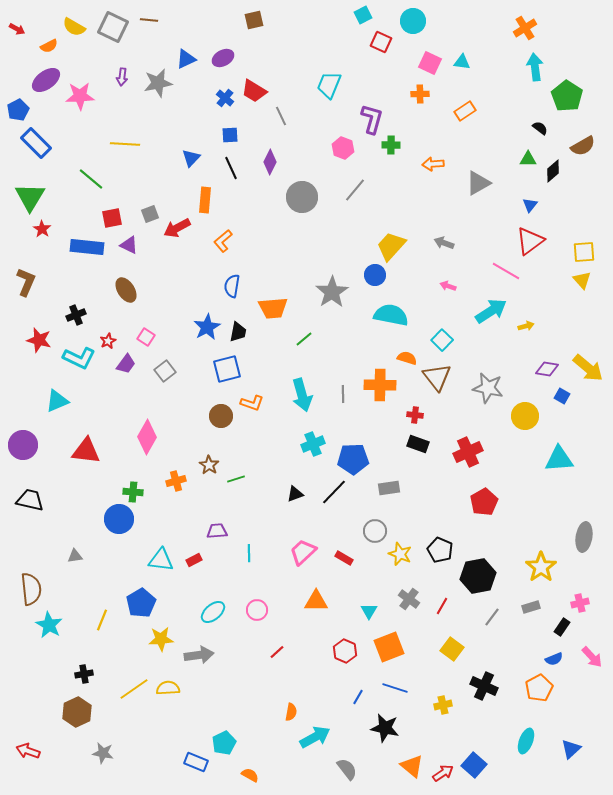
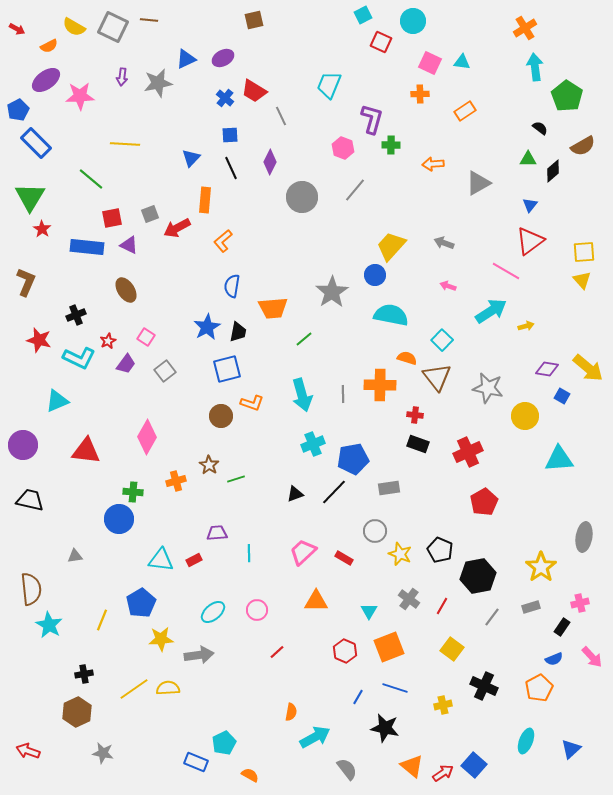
blue pentagon at (353, 459): rotated 8 degrees counterclockwise
purple trapezoid at (217, 531): moved 2 px down
